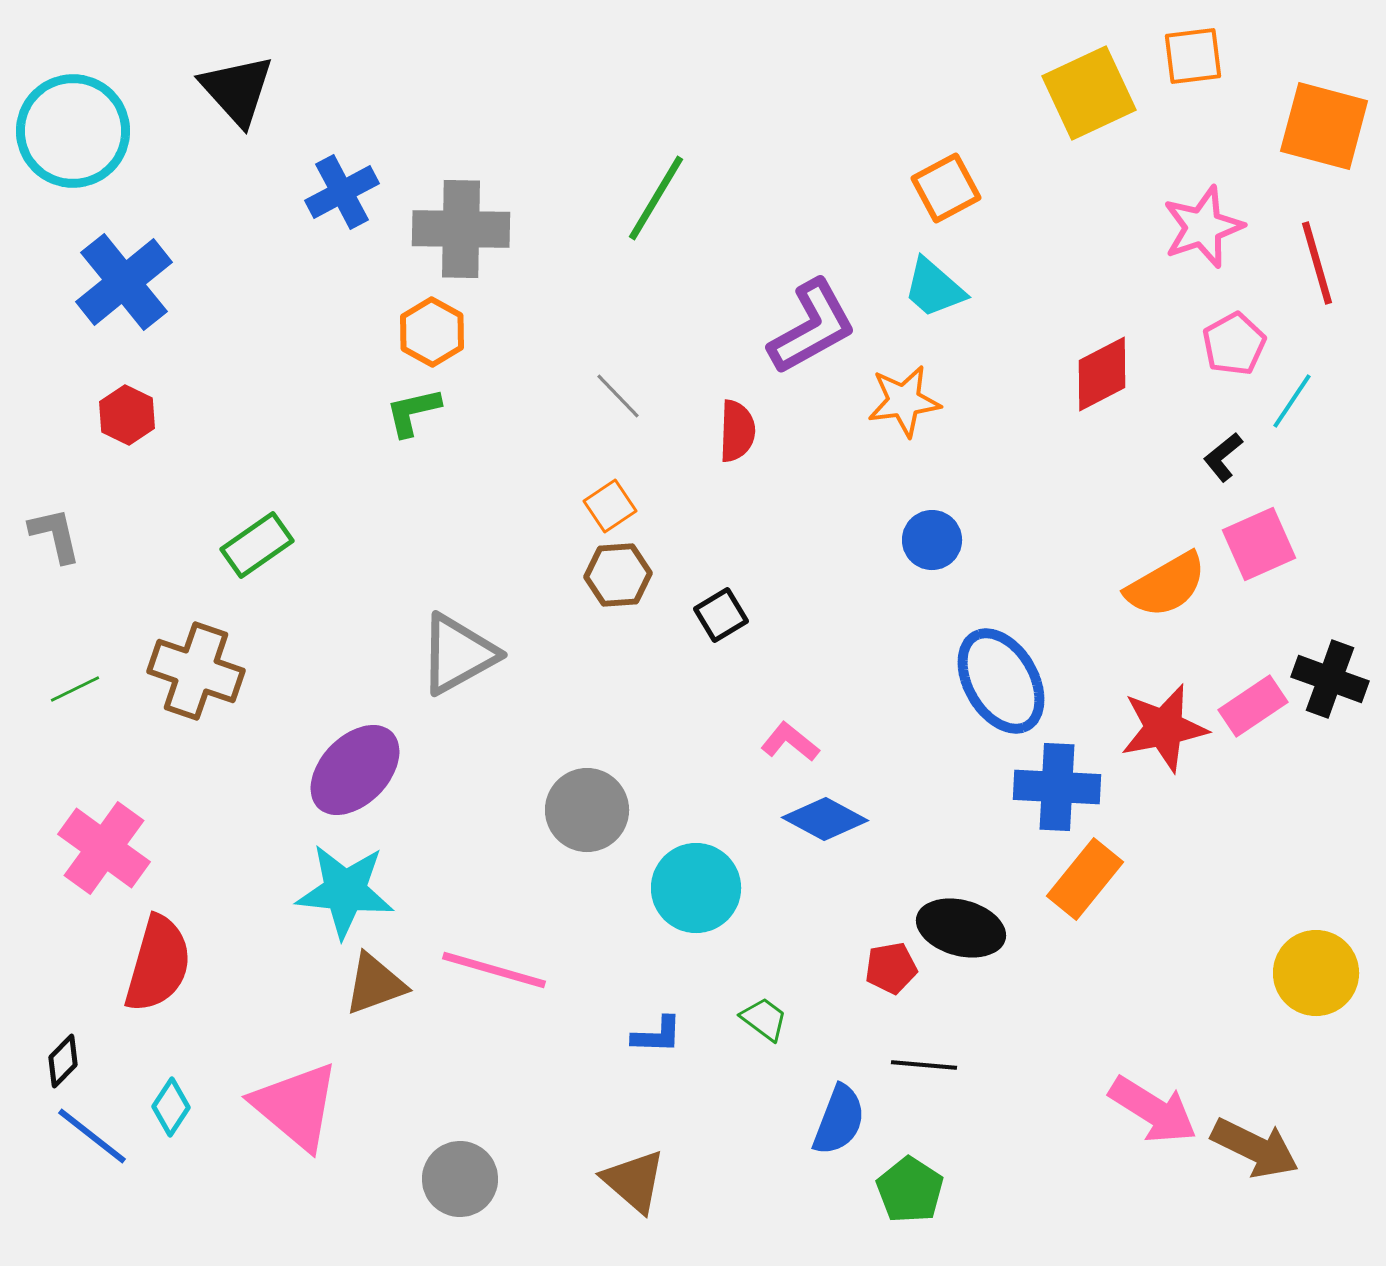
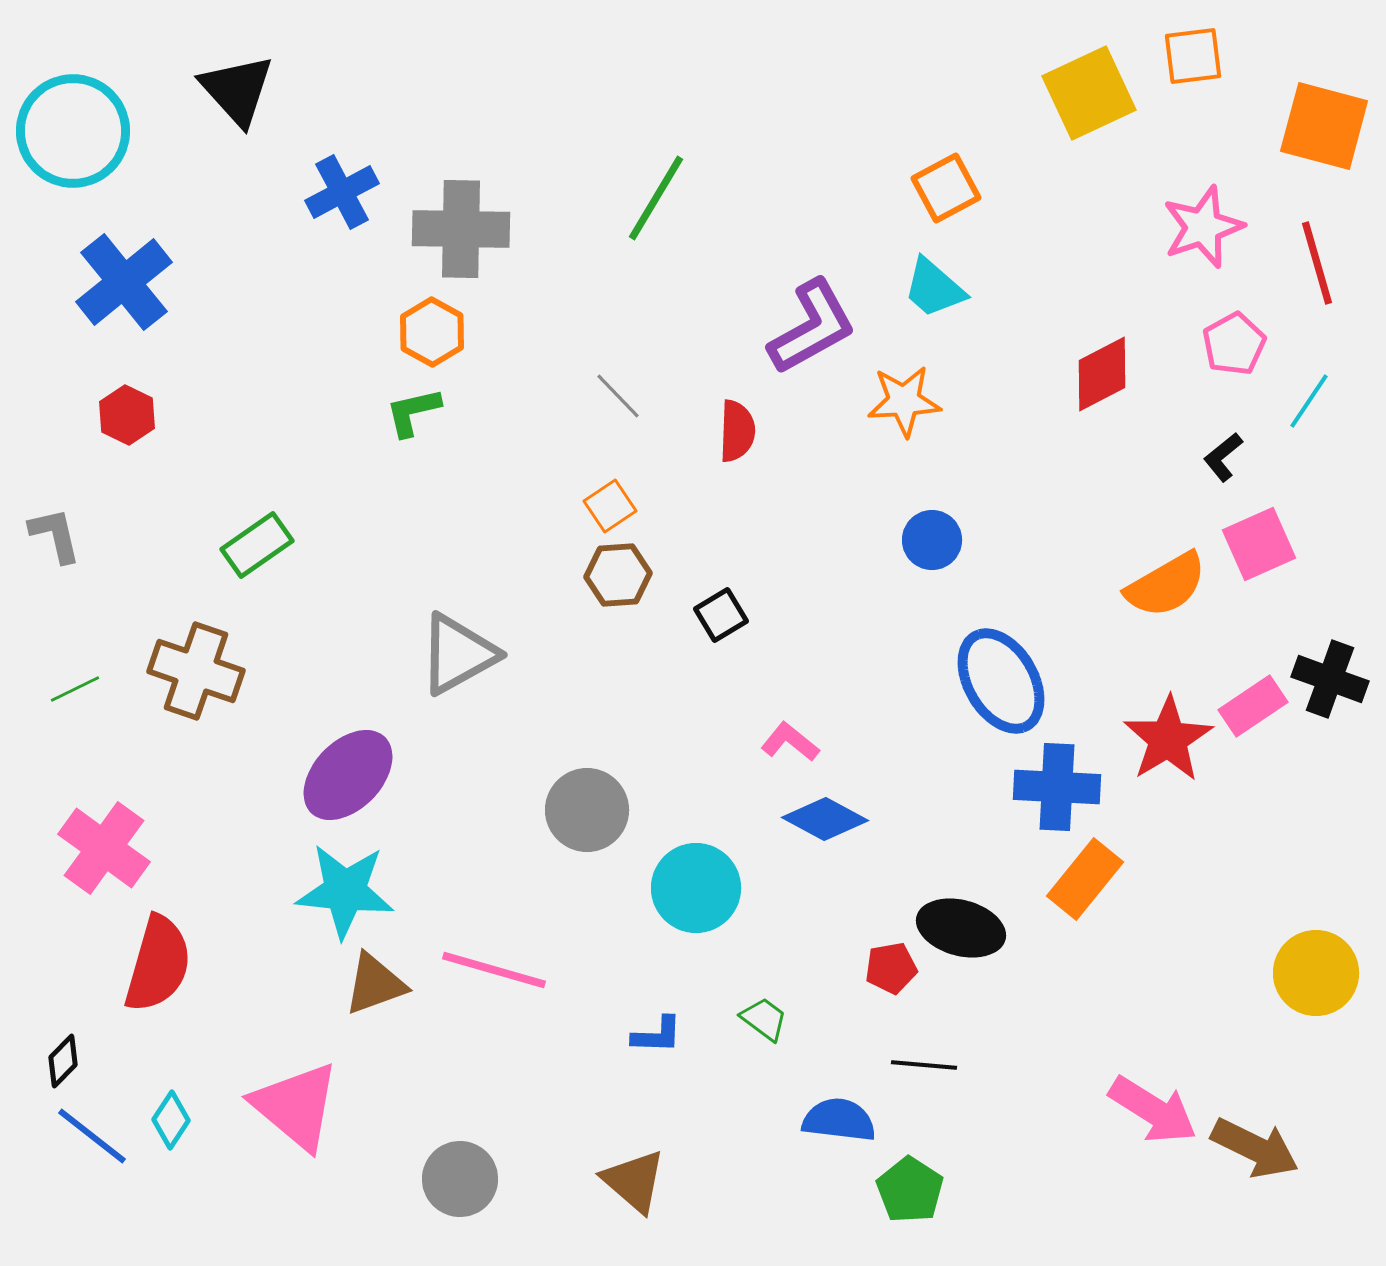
orange star at (904, 401): rotated 4 degrees clockwise
cyan line at (1292, 401): moved 17 px right
red star at (1164, 728): moved 4 px right, 11 px down; rotated 20 degrees counterclockwise
purple ellipse at (355, 770): moved 7 px left, 5 px down
cyan diamond at (171, 1107): moved 13 px down
blue semicircle at (839, 1120): rotated 104 degrees counterclockwise
